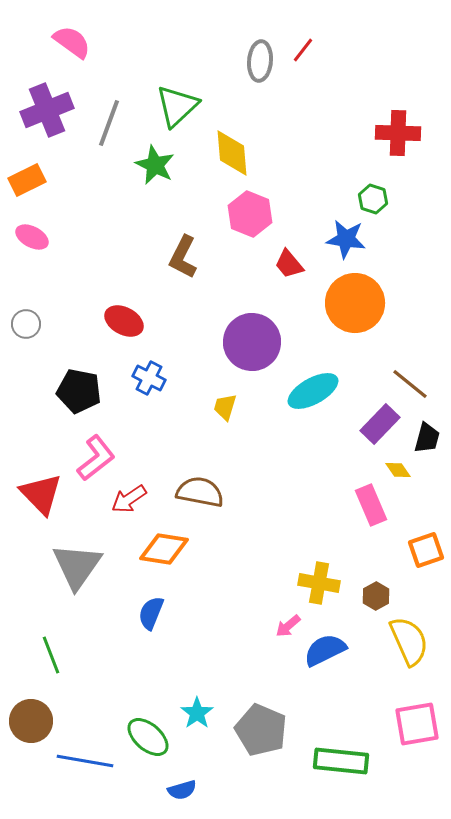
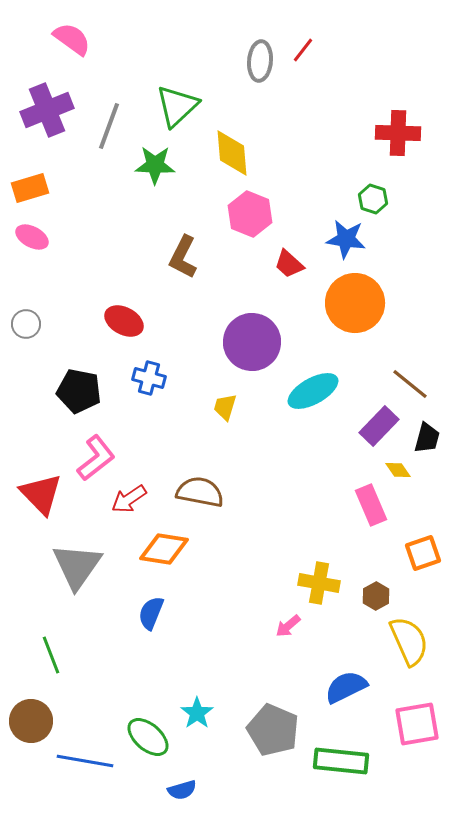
pink semicircle at (72, 42): moved 3 px up
gray line at (109, 123): moved 3 px down
green star at (155, 165): rotated 24 degrees counterclockwise
orange rectangle at (27, 180): moved 3 px right, 8 px down; rotated 9 degrees clockwise
red trapezoid at (289, 264): rotated 8 degrees counterclockwise
blue cross at (149, 378): rotated 12 degrees counterclockwise
purple rectangle at (380, 424): moved 1 px left, 2 px down
orange square at (426, 550): moved 3 px left, 3 px down
blue semicircle at (325, 650): moved 21 px right, 37 px down
gray pentagon at (261, 730): moved 12 px right
